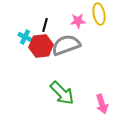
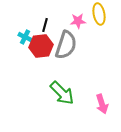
gray semicircle: rotated 128 degrees clockwise
